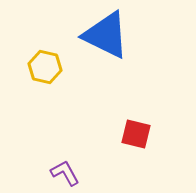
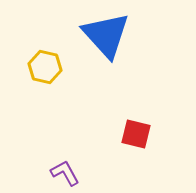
blue triangle: rotated 22 degrees clockwise
